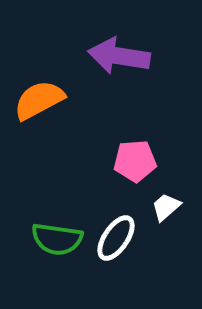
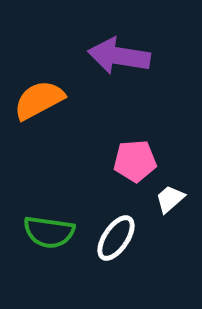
white trapezoid: moved 4 px right, 8 px up
green semicircle: moved 8 px left, 7 px up
